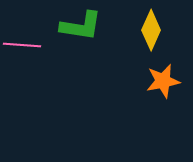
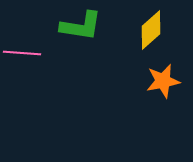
yellow diamond: rotated 24 degrees clockwise
pink line: moved 8 px down
